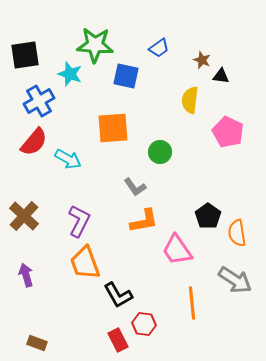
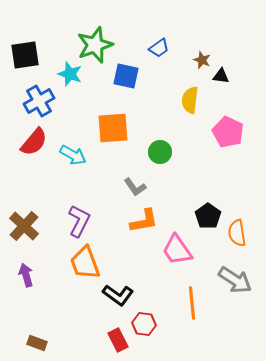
green star: rotated 24 degrees counterclockwise
cyan arrow: moved 5 px right, 4 px up
brown cross: moved 10 px down
black L-shape: rotated 24 degrees counterclockwise
